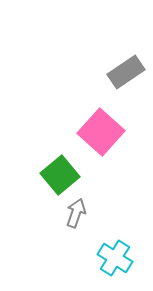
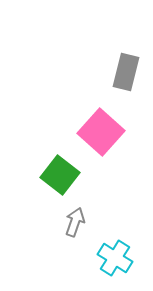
gray rectangle: rotated 42 degrees counterclockwise
green square: rotated 12 degrees counterclockwise
gray arrow: moved 1 px left, 9 px down
